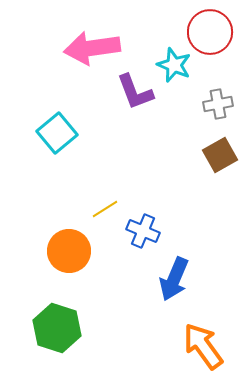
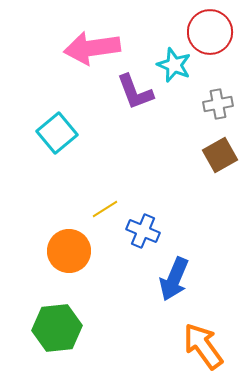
green hexagon: rotated 24 degrees counterclockwise
